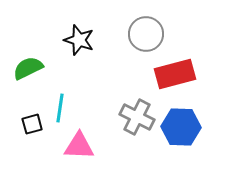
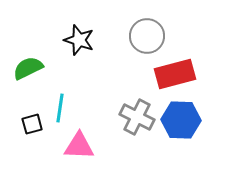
gray circle: moved 1 px right, 2 px down
blue hexagon: moved 7 px up
